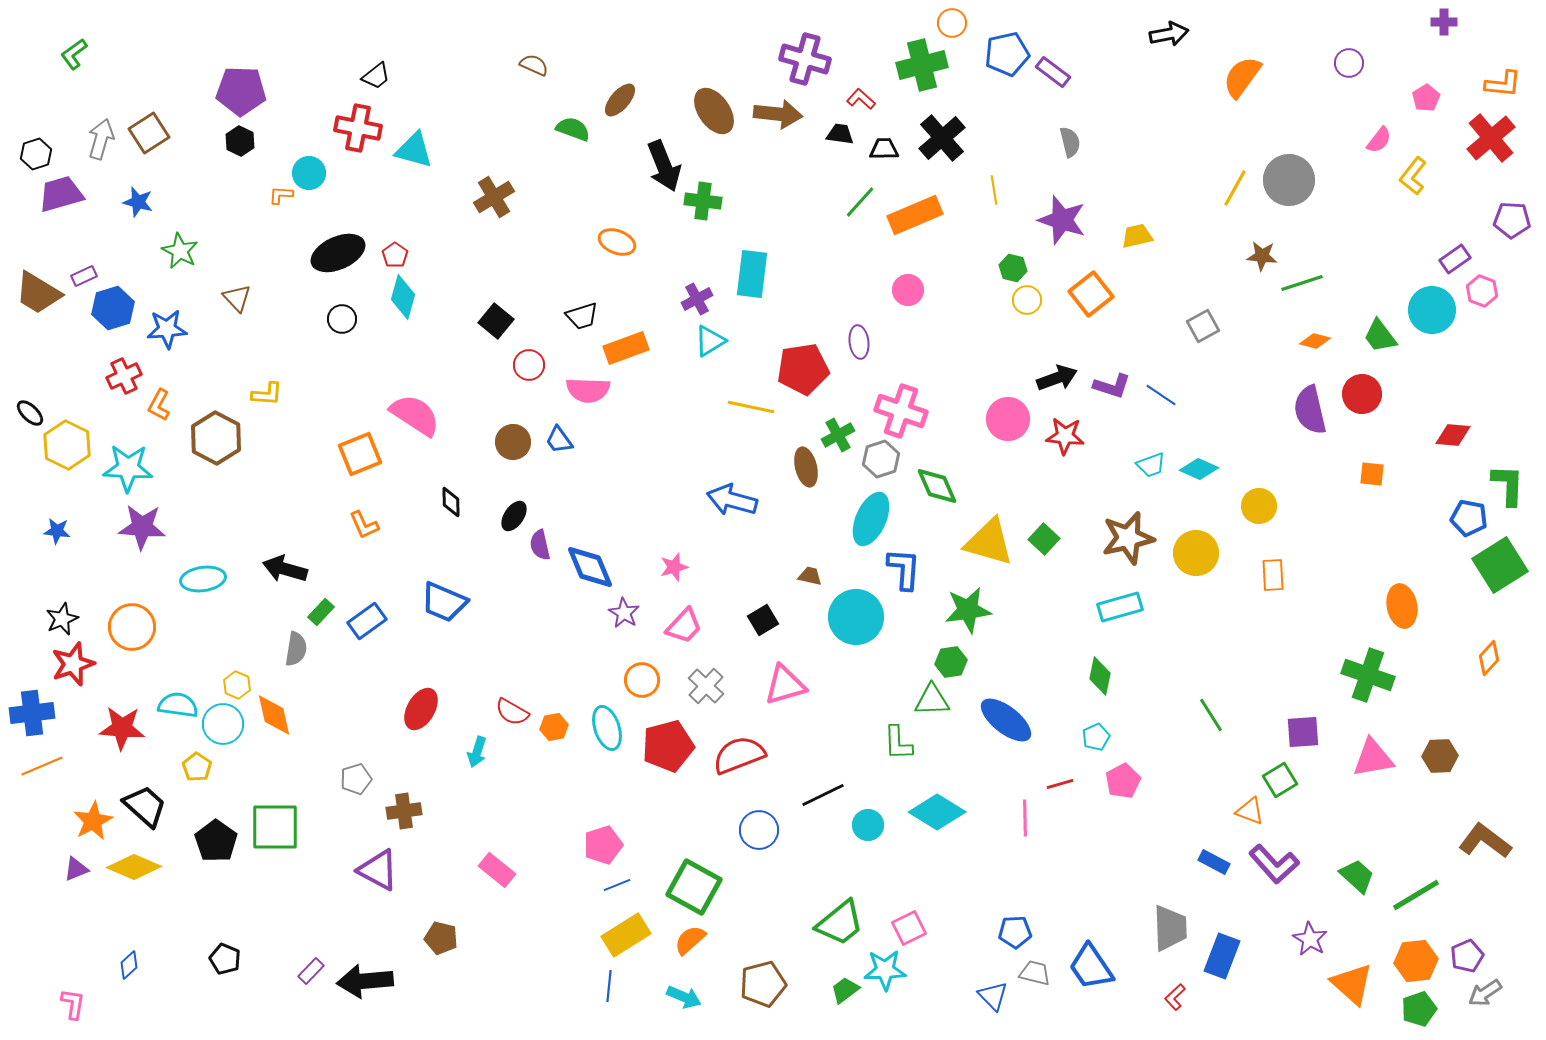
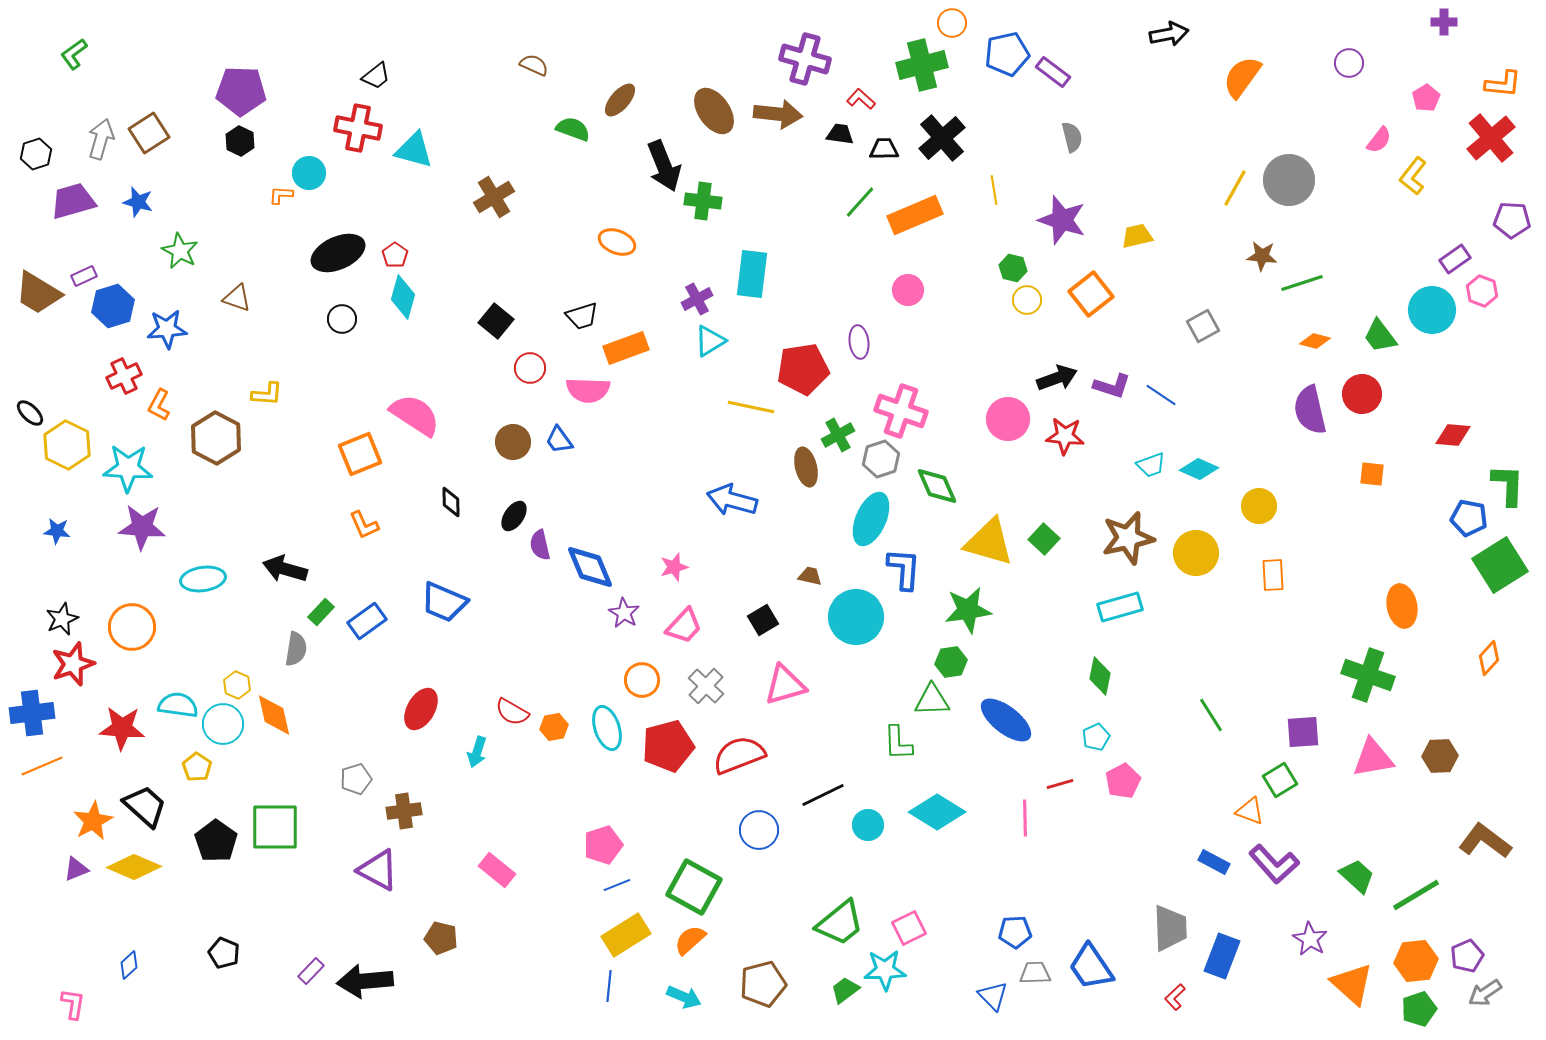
gray semicircle at (1070, 142): moved 2 px right, 5 px up
purple trapezoid at (61, 194): moved 12 px right, 7 px down
brown triangle at (237, 298): rotated 28 degrees counterclockwise
blue hexagon at (113, 308): moved 2 px up
red circle at (529, 365): moved 1 px right, 3 px down
black pentagon at (225, 959): moved 1 px left, 6 px up
gray trapezoid at (1035, 973): rotated 16 degrees counterclockwise
